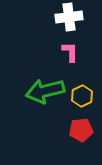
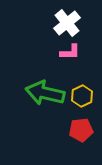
white cross: moved 2 px left, 6 px down; rotated 32 degrees counterclockwise
pink L-shape: rotated 90 degrees clockwise
green arrow: moved 2 px down; rotated 27 degrees clockwise
